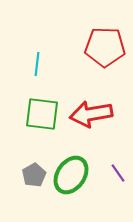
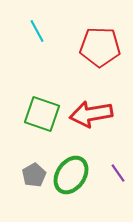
red pentagon: moved 5 px left
cyan line: moved 33 px up; rotated 35 degrees counterclockwise
green square: rotated 12 degrees clockwise
